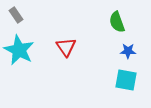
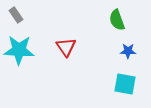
green semicircle: moved 2 px up
cyan star: rotated 24 degrees counterclockwise
cyan square: moved 1 px left, 4 px down
